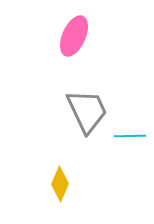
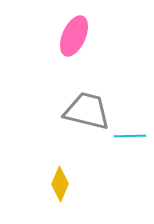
gray trapezoid: rotated 51 degrees counterclockwise
